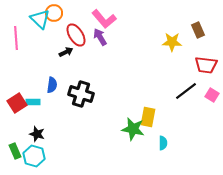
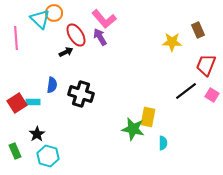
red trapezoid: rotated 105 degrees clockwise
black star: rotated 21 degrees clockwise
cyan hexagon: moved 14 px right
